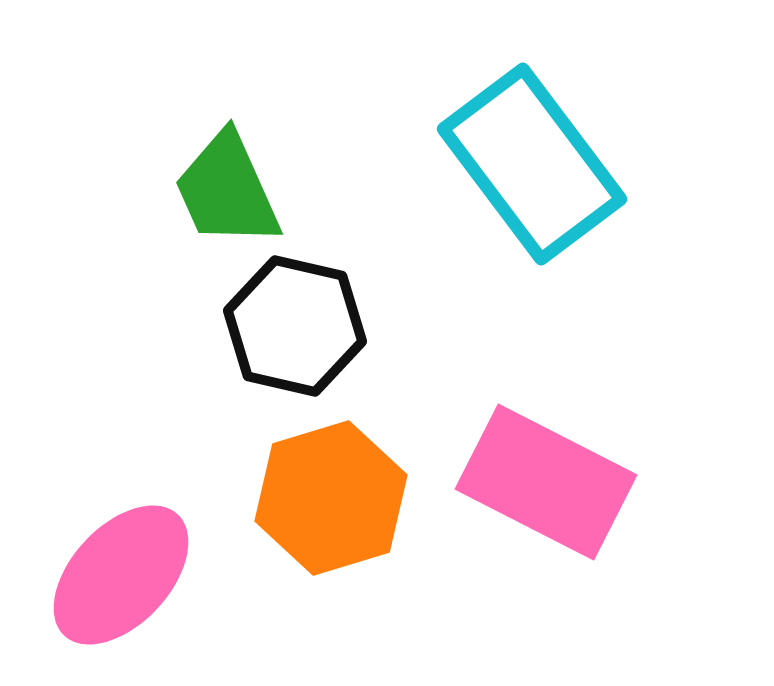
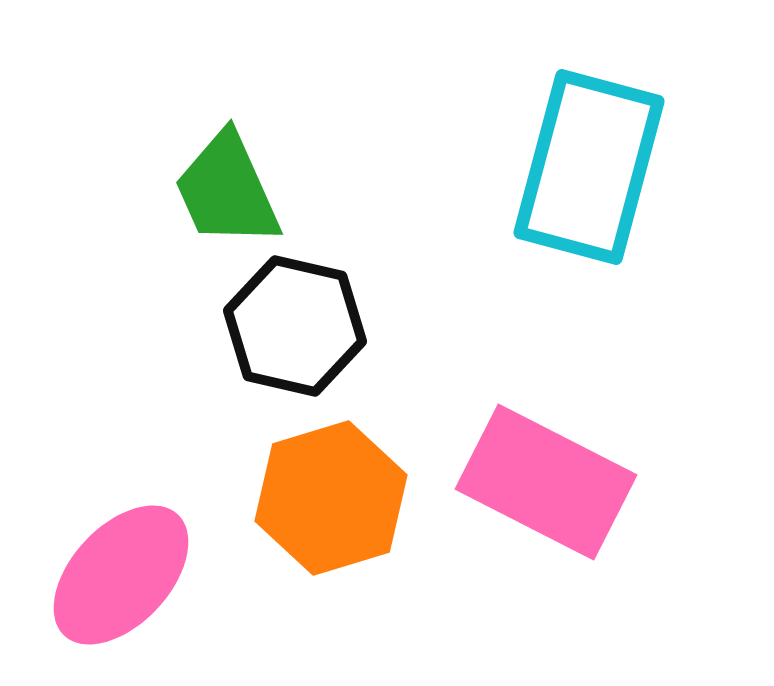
cyan rectangle: moved 57 px right, 3 px down; rotated 52 degrees clockwise
